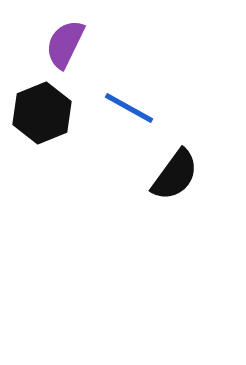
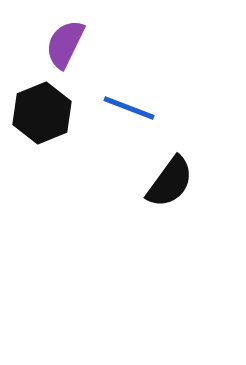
blue line: rotated 8 degrees counterclockwise
black semicircle: moved 5 px left, 7 px down
